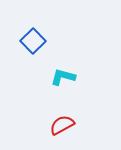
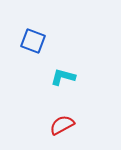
blue square: rotated 25 degrees counterclockwise
